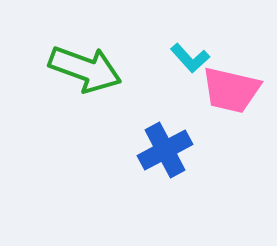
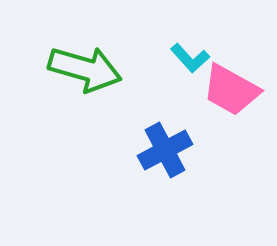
green arrow: rotated 4 degrees counterclockwise
pink trapezoid: rotated 16 degrees clockwise
